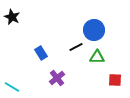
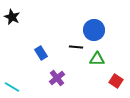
black line: rotated 32 degrees clockwise
green triangle: moved 2 px down
red square: moved 1 px right, 1 px down; rotated 32 degrees clockwise
